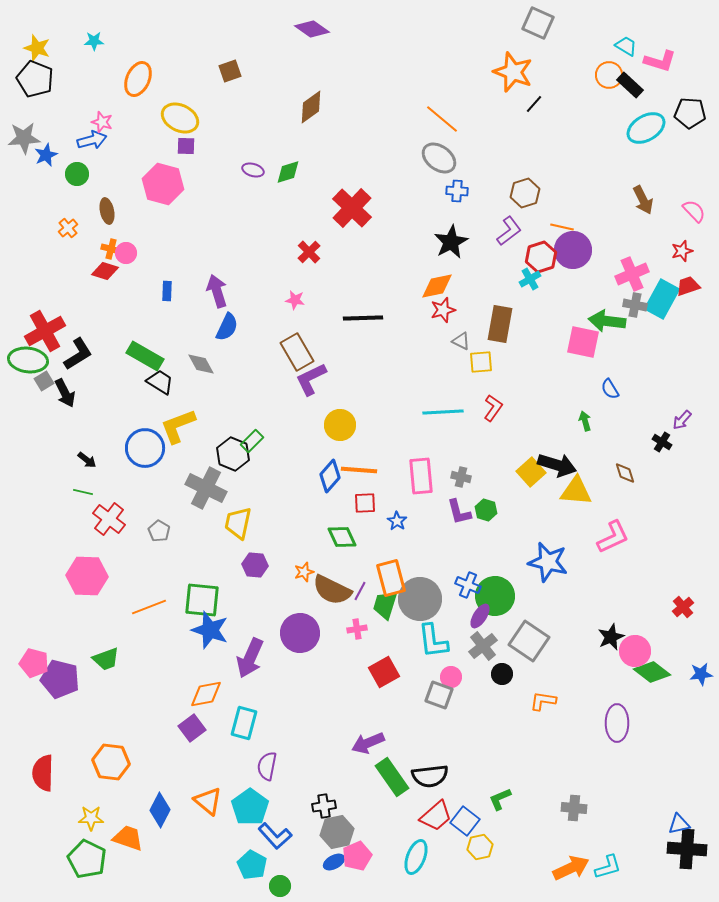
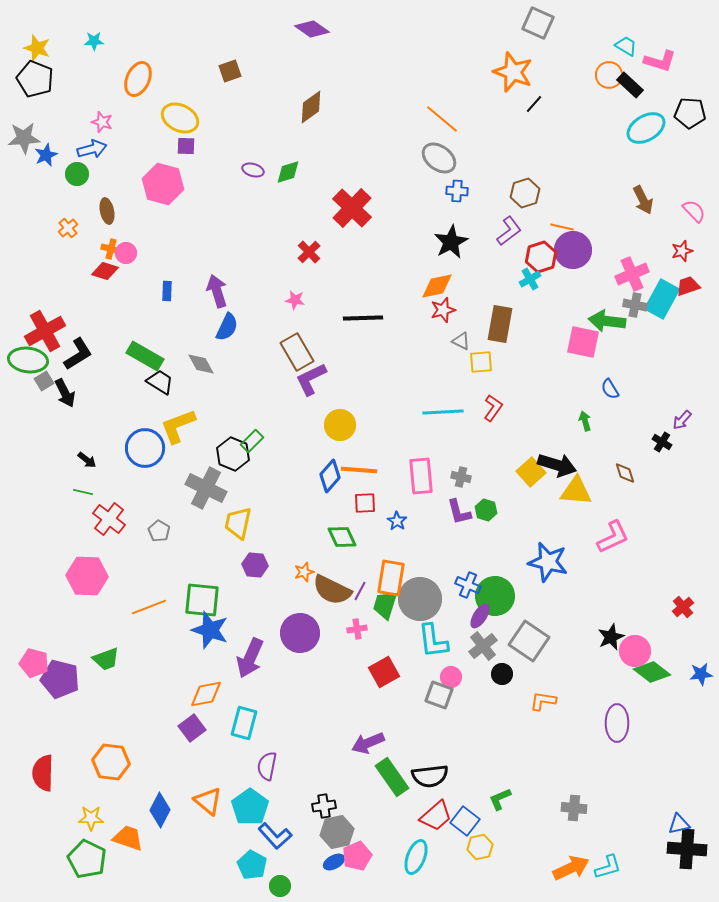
blue arrow at (92, 140): moved 9 px down
orange rectangle at (391, 578): rotated 24 degrees clockwise
